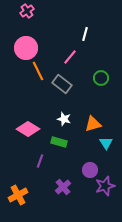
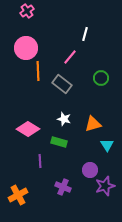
orange line: rotated 24 degrees clockwise
cyan triangle: moved 1 px right, 2 px down
purple line: rotated 24 degrees counterclockwise
purple cross: rotated 28 degrees counterclockwise
